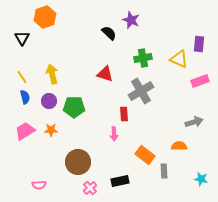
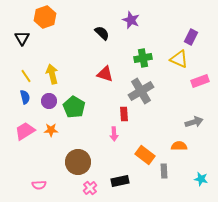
black semicircle: moved 7 px left
purple rectangle: moved 8 px left, 7 px up; rotated 21 degrees clockwise
yellow line: moved 4 px right, 1 px up
green pentagon: rotated 30 degrees clockwise
